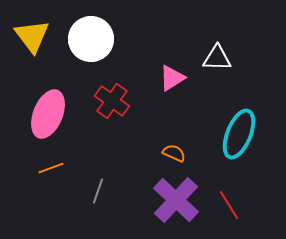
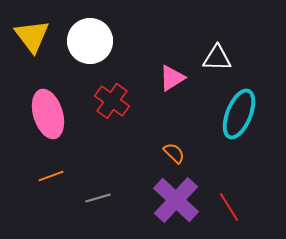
white circle: moved 1 px left, 2 px down
pink ellipse: rotated 39 degrees counterclockwise
cyan ellipse: moved 20 px up
orange semicircle: rotated 20 degrees clockwise
orange line: moved 8 px down
gray line: moved 7 px down; rotated 55 degrees clockwise
red line: moved 2 px down
